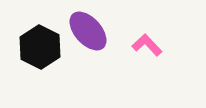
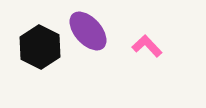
pink L-shape: moved 1 px down
